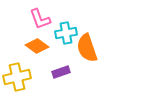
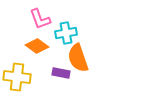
orange semicircle: moved 9 px left, 10 px down
purple rectangle: moved 1 px down; rotated 30 degrees clockwise
yellow cross: rotated 20 degrees clockwise
